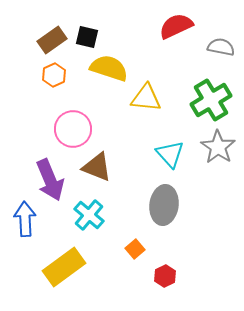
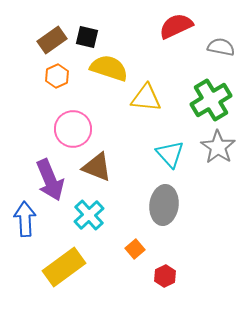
orange hexagon: moved 3 px right, 1 px down
cyan cross: rotated 8 degrees clockwise
